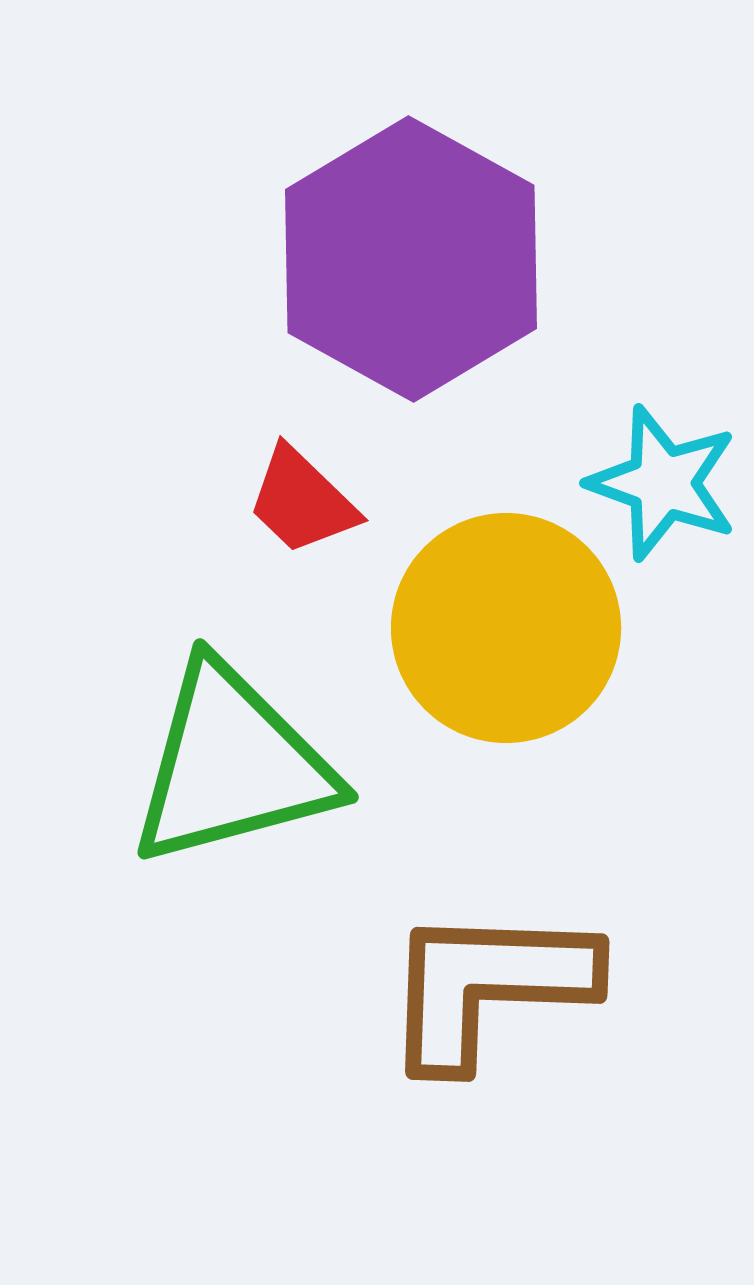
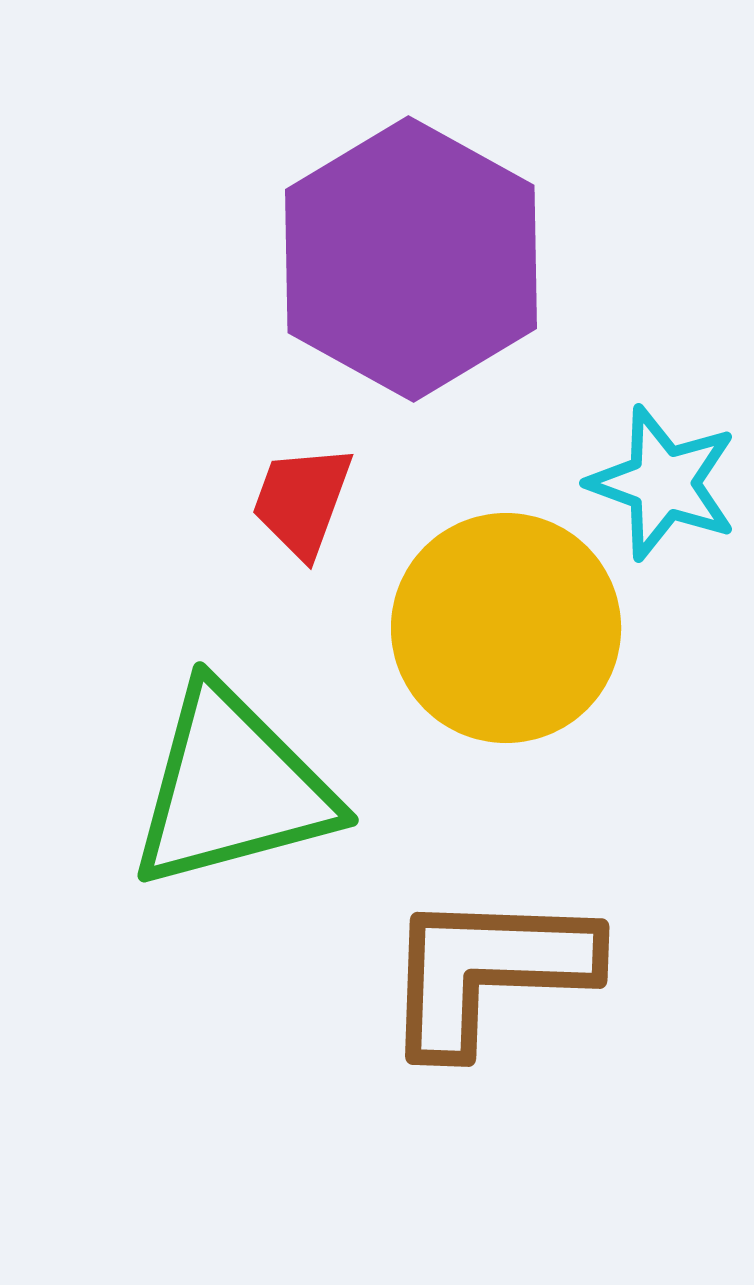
red trapezoid: rotated 66 degrees clockwise
green triangle: moved 23 px down
brown L-shape: moved 15 px up
